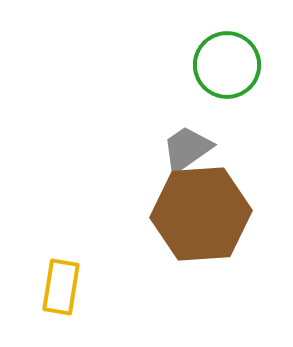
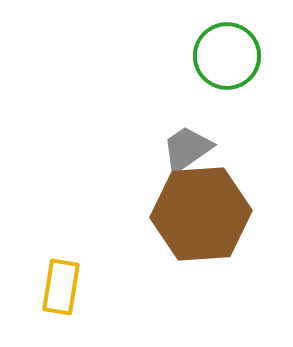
green circle: moved 9 px up
